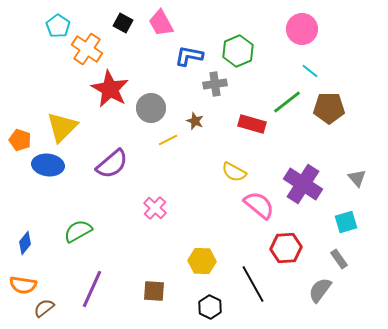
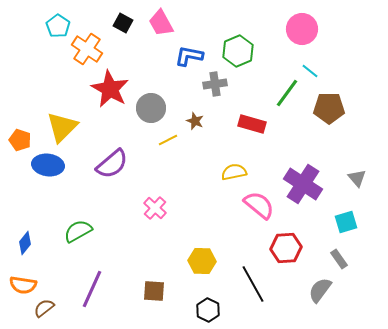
green line: moved 9 px up; rotated 16 degrees counterclockwise
yellow semicircle: rotated 140 degrees clockwise
black hexagon: moved 2 px left, 3 px down
